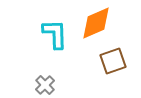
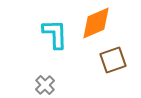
brown square: moved 1 px up
